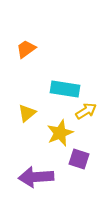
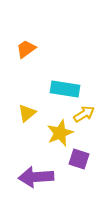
yellow arrow: moved 2 px left, 3 px down
